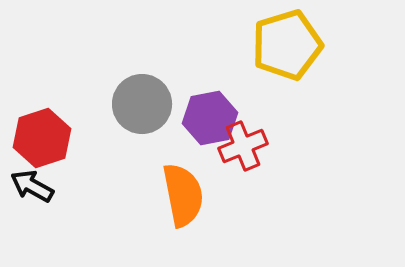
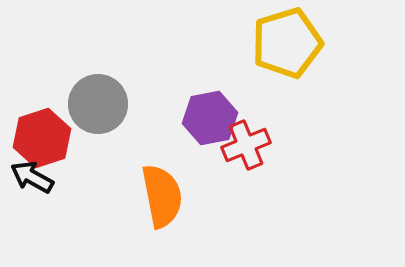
yellow pentagon: moved 2 px up
gray circle: moved 44 px left
red cross: moved 3 px right, 1 px up
black arrow: moved 9 px up
orange semicircle: moved 21 px left, 1 px down
